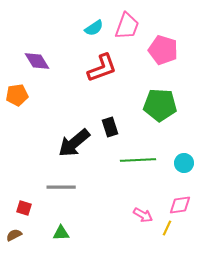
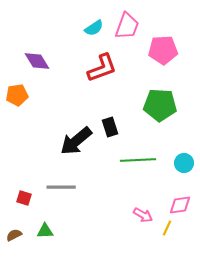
pink pentagon: rotated 20 degrees counterclockwise
black arrow: moved 2 px right, 2 px up
red square: moved 10 px up
green triangle: moved 16 px left, 2 px up
